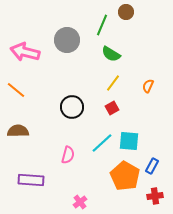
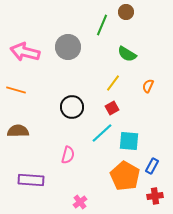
gray circle: moved 1 px right, 7 px down
green semicircle: moved 16 px right
orange line: rotated 24 degrees counterclockwise
cyan line: moved 10 px up
